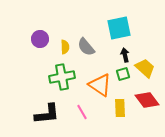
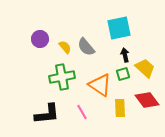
yellow semicircle: rotated 40 degrees counterclockwise
